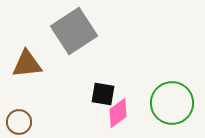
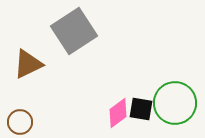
brown triangle: moved 1 px right; rotated 20 degrees counterclockwise
black square: moved 38 px right, 15 px down
green circle: moved 3 px right
brown circle: moved 1 px right
